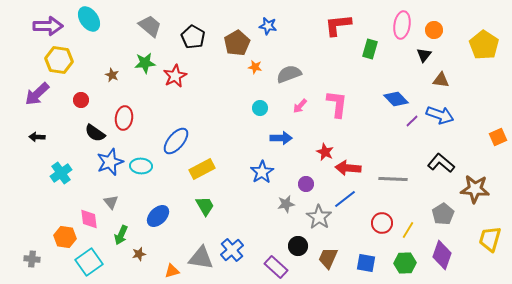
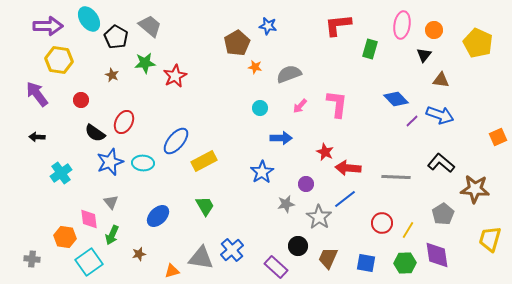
black pentagon at (193, 37): moved 77 px left
yellow pentagon at (484, 45): moved 6 px left, 2 px up; rotated 8 degrees counterclockwise
purple arrow at (37, 94): rotated 96 degrees clockwise
red ellipse at (124, 118): moved 4 px down; rotated 20 degrees clockwise
cyan ellipse at (141, 166): moved 2 px right, 3 px up
yellow rectangle at (202, 169): moved 2 px right, 8 px up
gray line at (393, 179): moved 3 px right, 2 px up
green arrow at (121, 235): moved 9 px left
purple diamond at (442, 255): moved 5 px left; rotated 28 degrees counterclockwise
